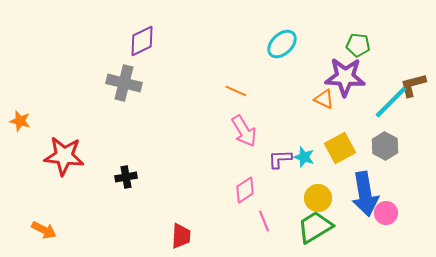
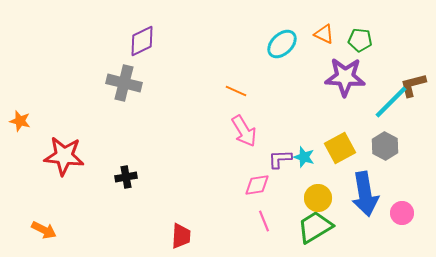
green pentagon: moved 2 px right, 5 px up
orange triangle: moved 65 px up
pink diamond: moved 12 px right, 5 px up; rotated 24 degrees clockwise
pink circle: moved 16 px right
